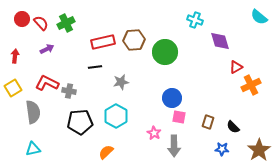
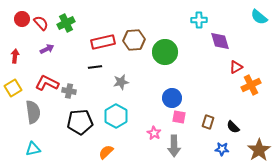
cyan cross: moved 4 px right; rotated 21 degrees counterclockwise
